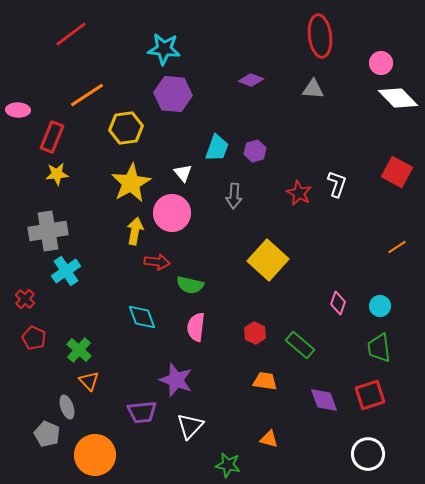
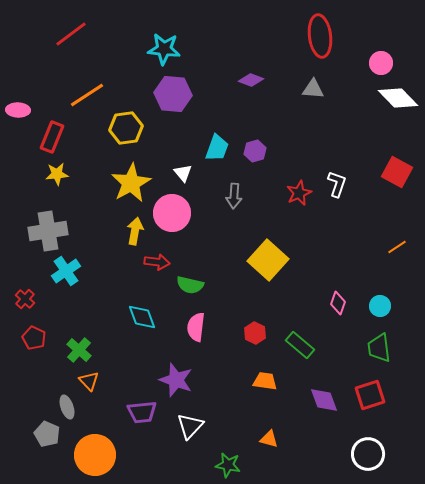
red star at (299, 193): rotated 20 degrees clockwise
